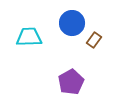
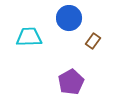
blue circle: moved 3 px left, 5 px up
brown rectangle: moved 1 px left, 1 px down
